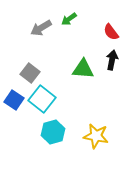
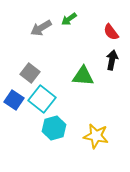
green triangle: moved 7 px down
cyan hexagon: moved 1 px right, 4 px up
